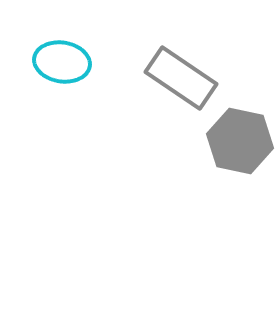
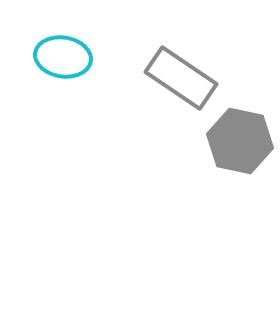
cyan ellipse: moved 1 px right, 5 px up
